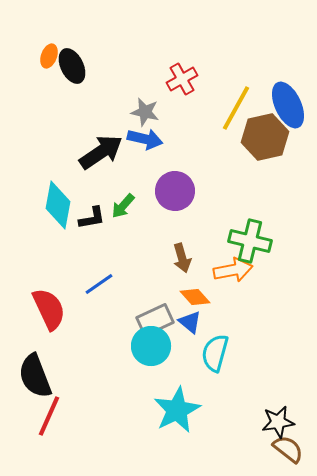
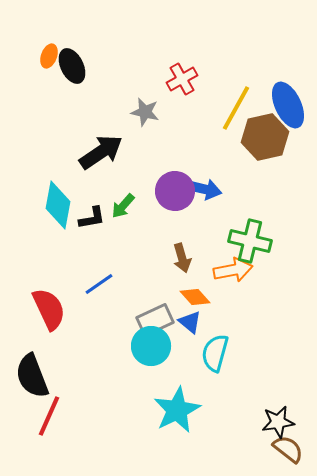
blue arrow: moved 59 px right, 50 px down
black semicircle: moved 3 px left
